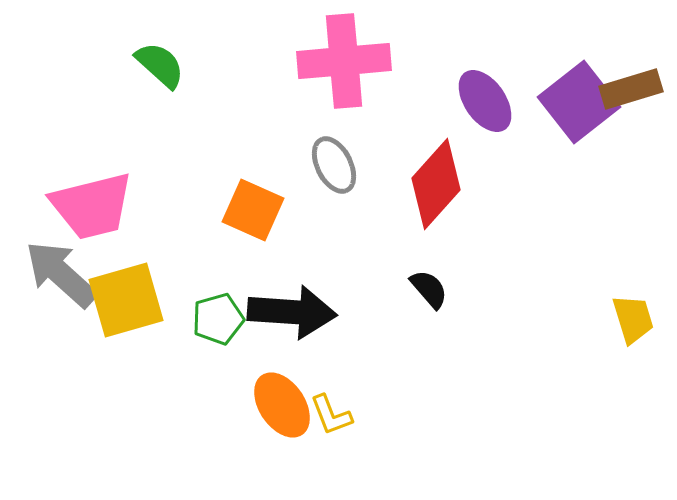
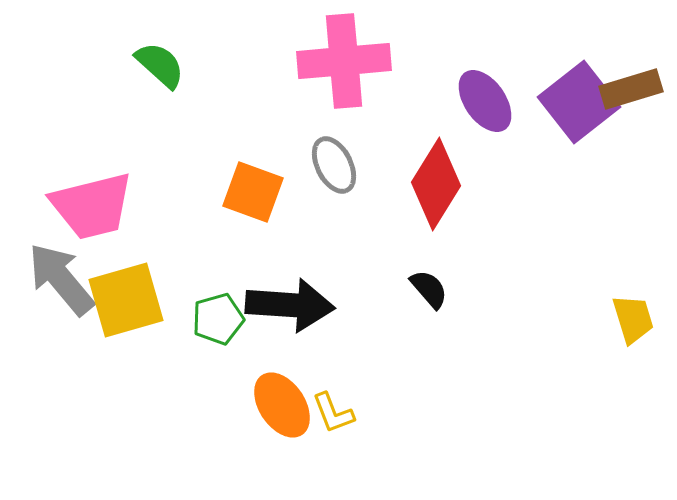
red diamond: rotated 10 degrees counterclockwise
orange square: moved 18 px up; rotated 4 degrees counterclockwise
gray arrow: moved 5 px down; rotated 8 degrees clockwise
black arrow: moved 2 px left, 7 px up
yellow L-shape: moved 2 px right, 2 px up
